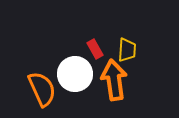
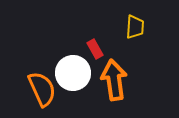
yellow trapezoid: moved 8 px right, 23 px up
white circle: moved 2 px left, 1 px up
